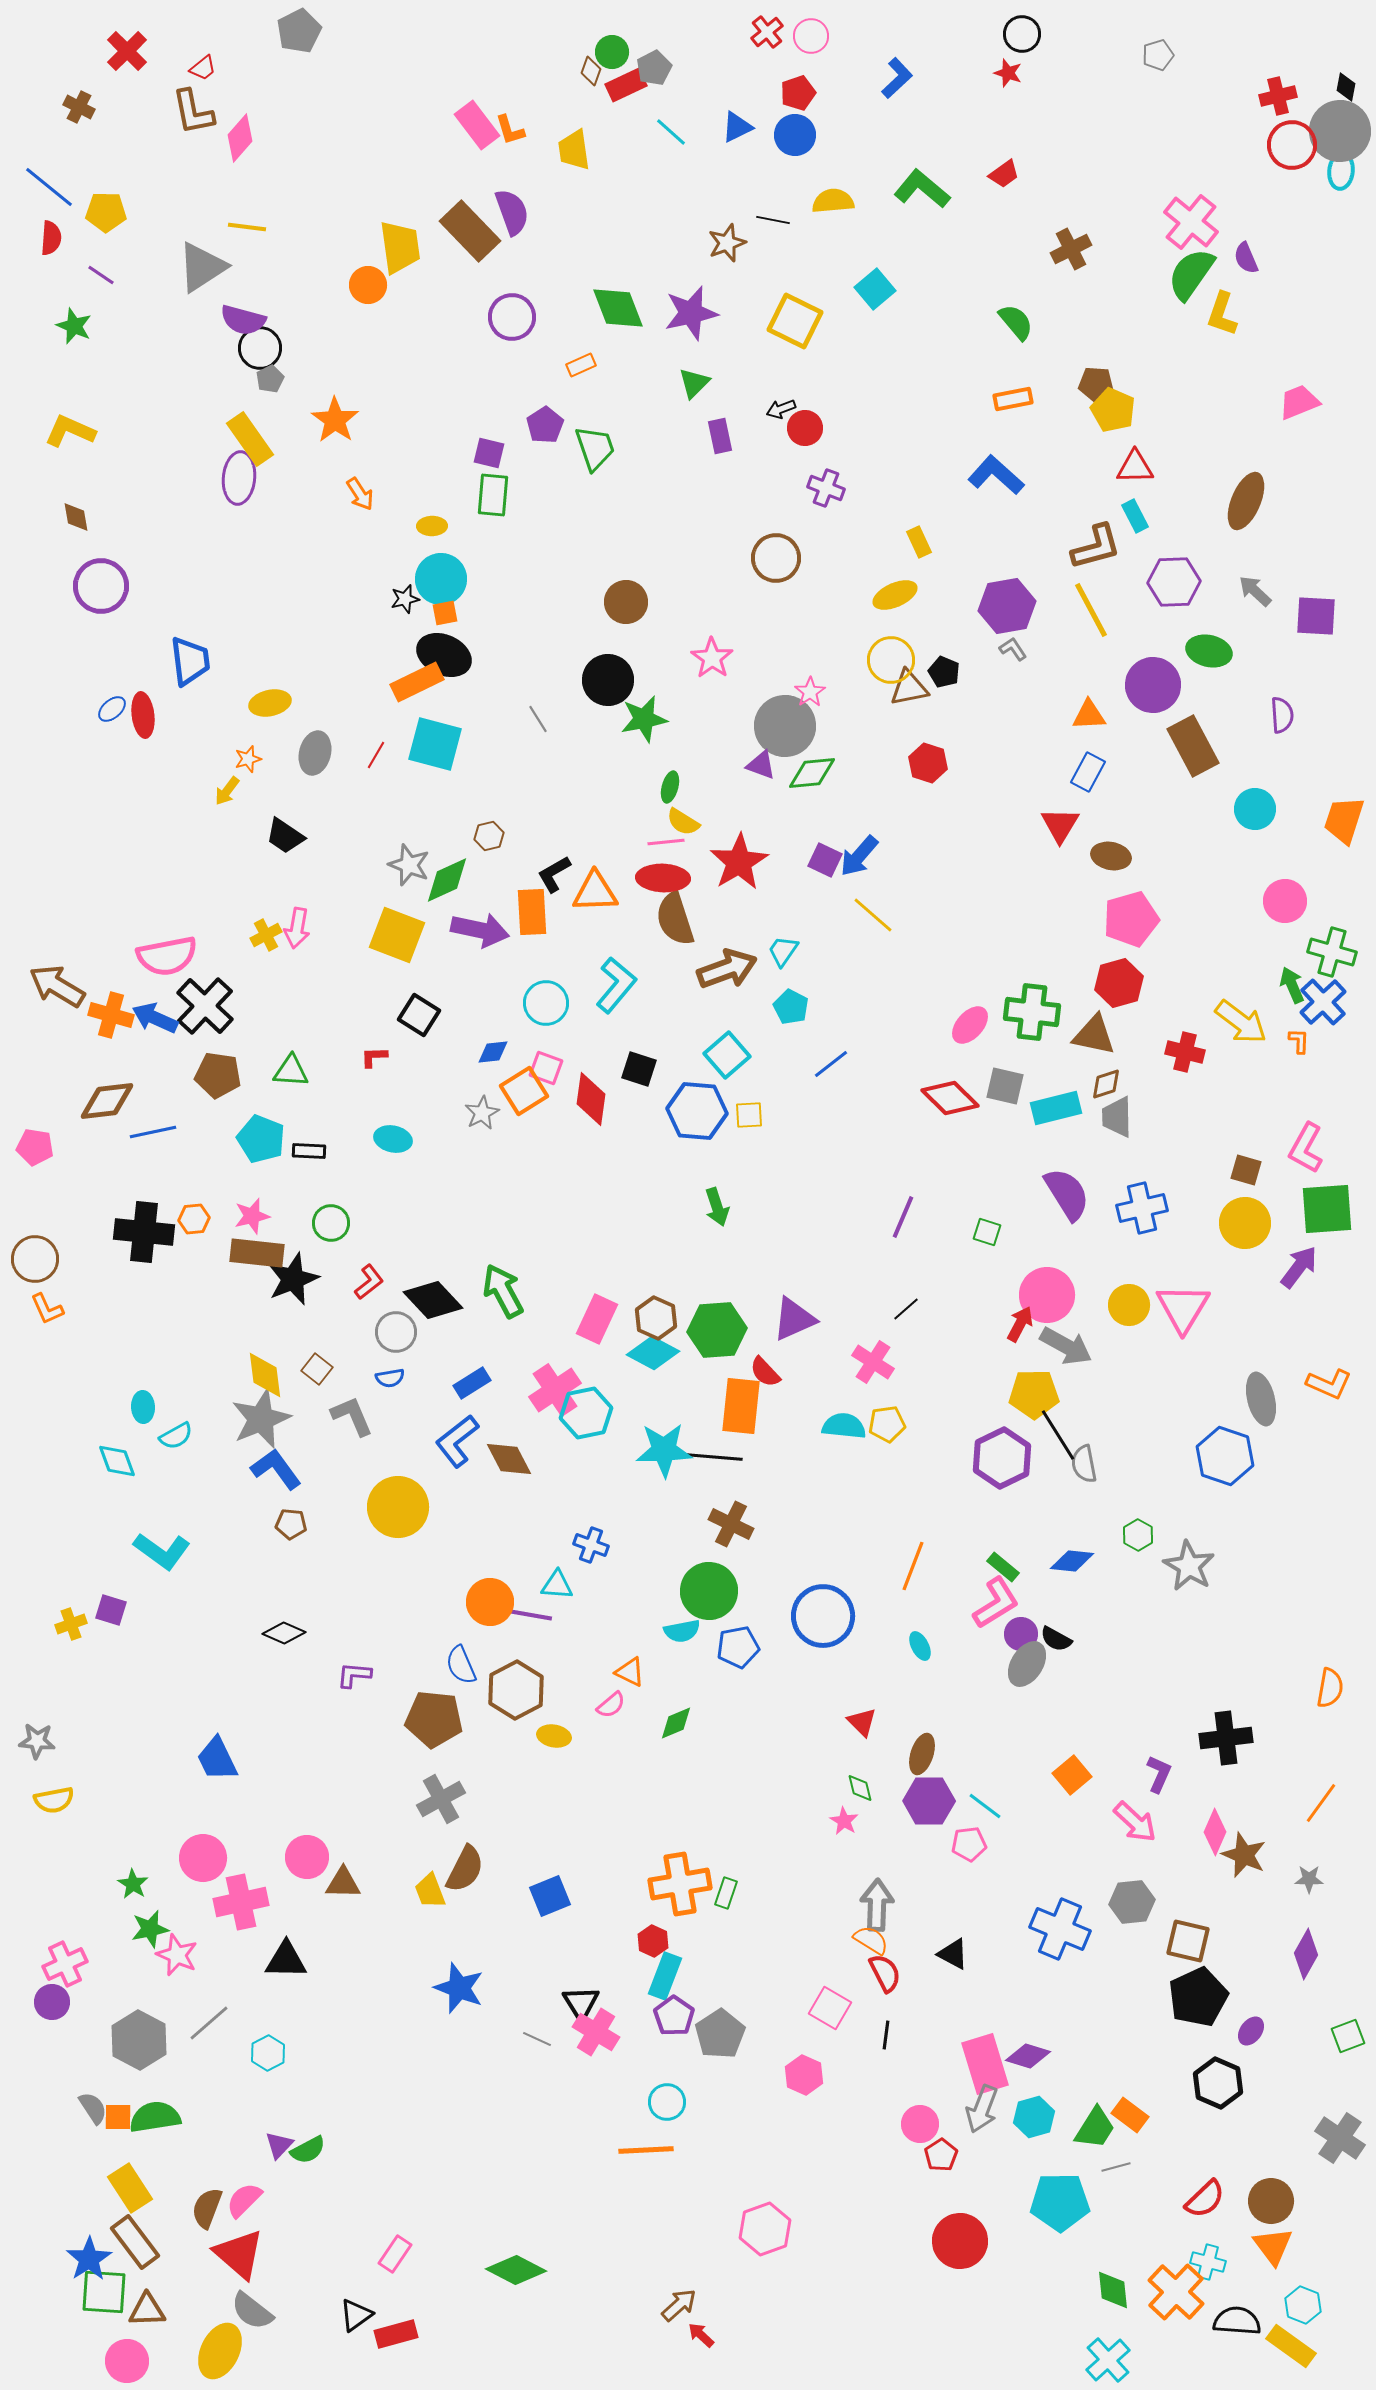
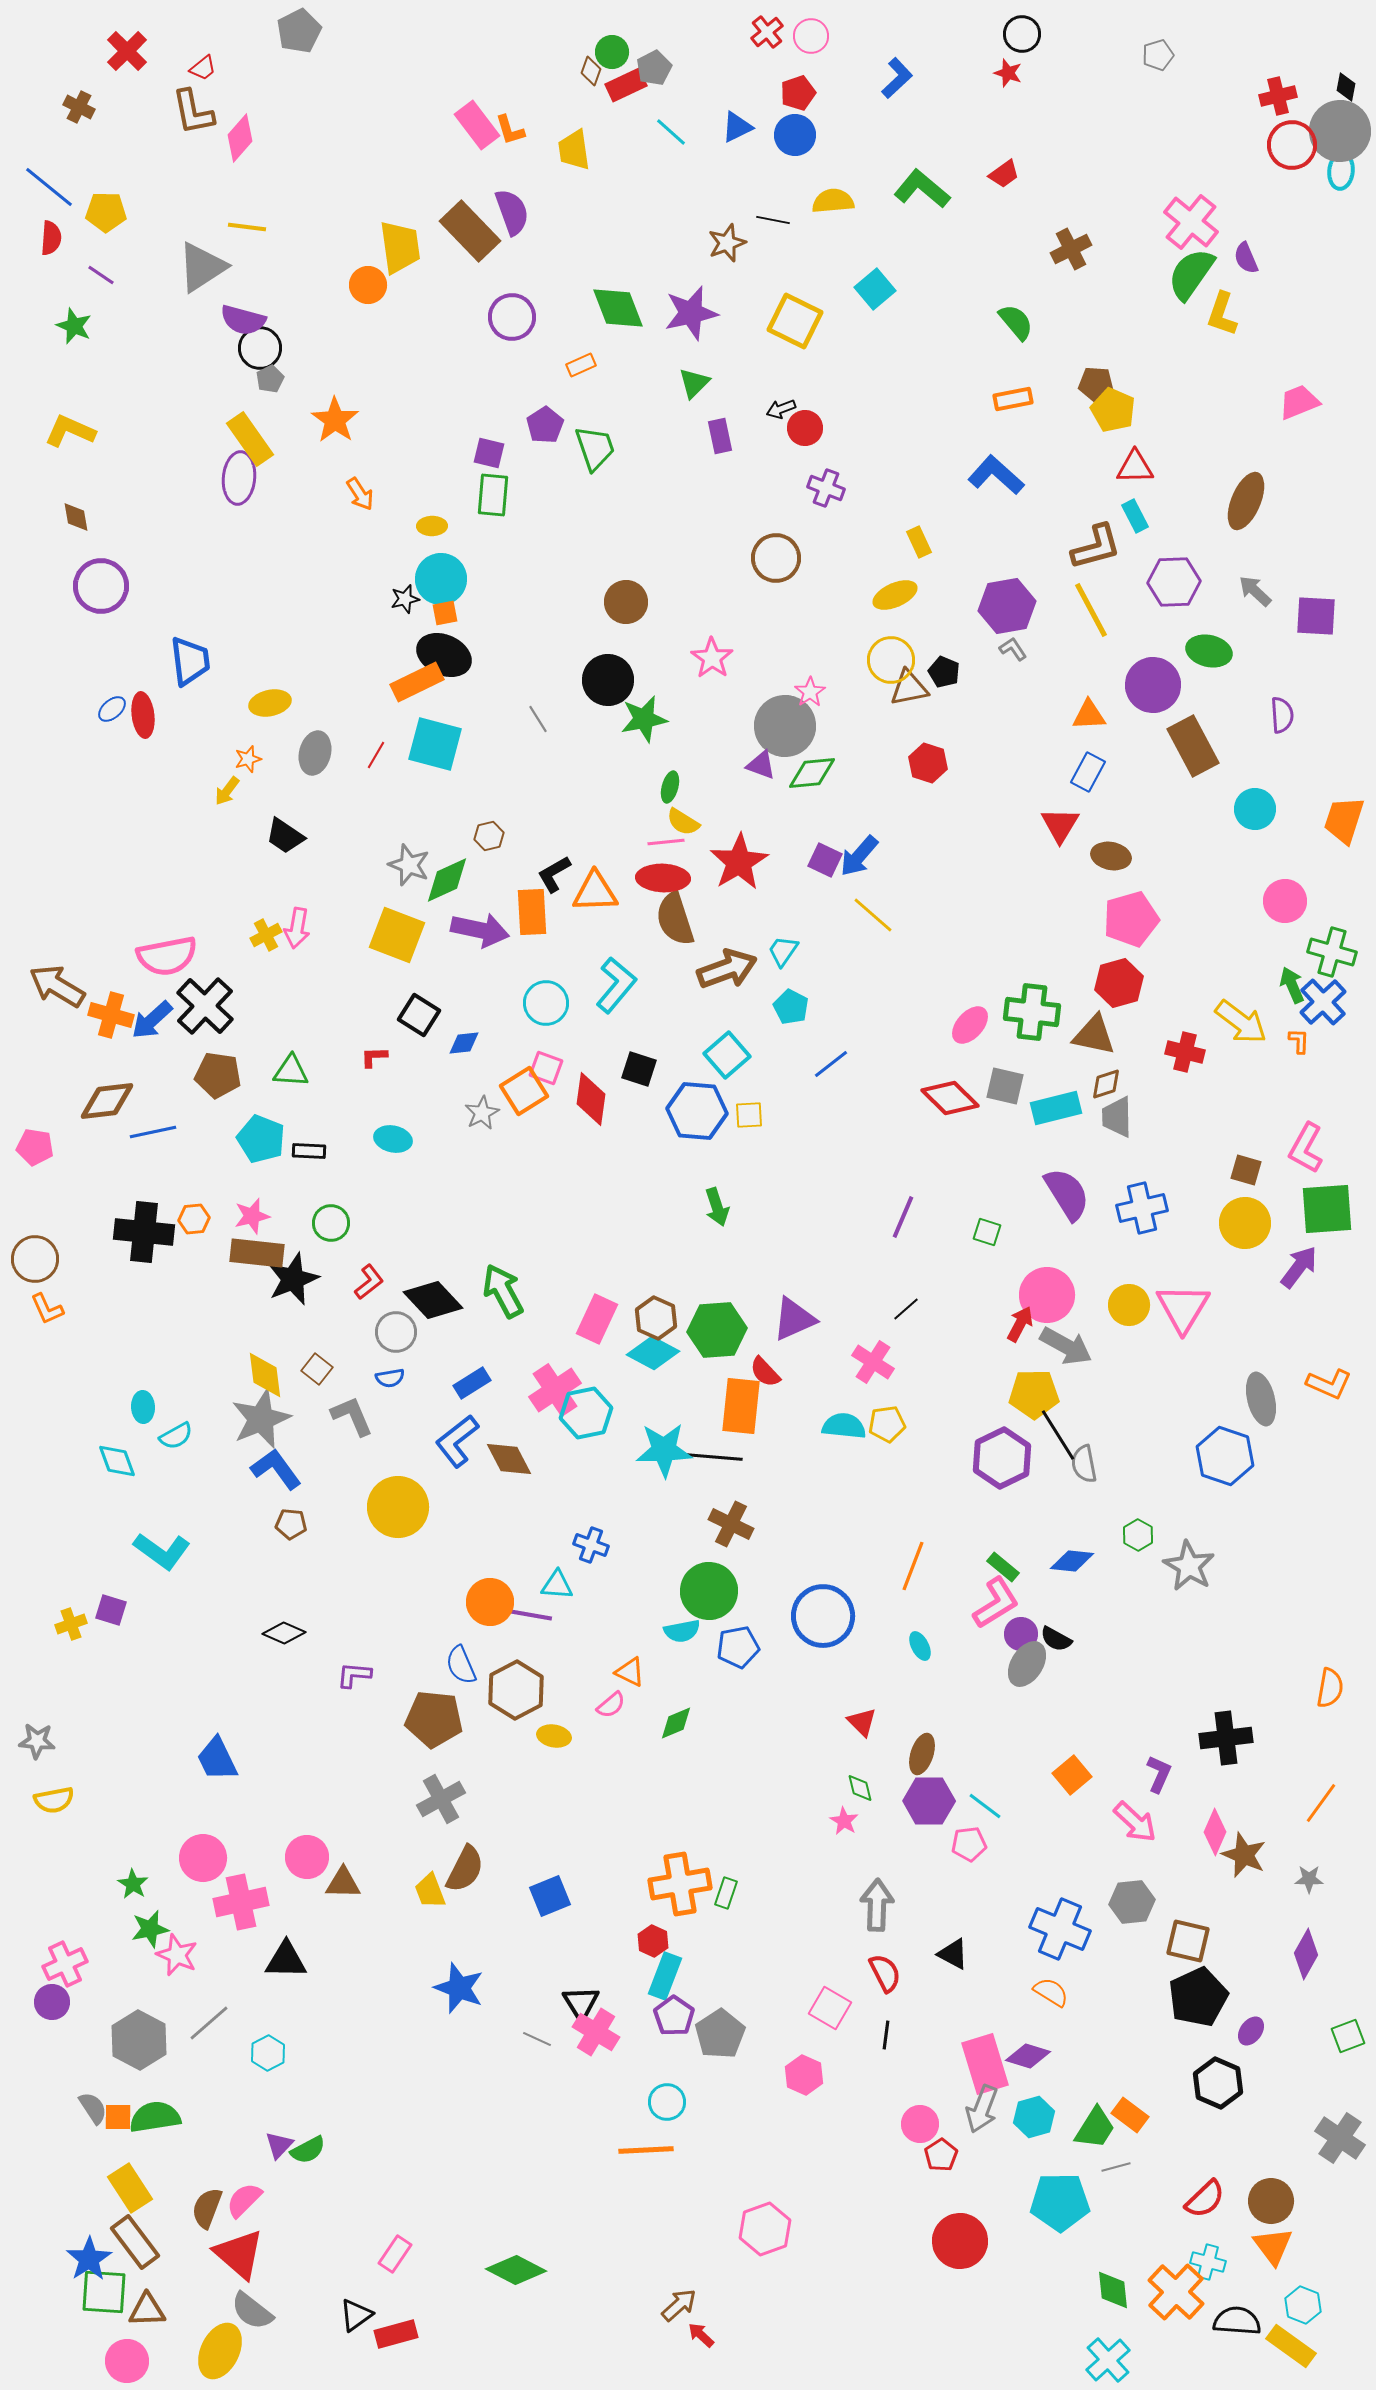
blue arrow at (155, 1018): moved 3 px left, 2 px down; rotated 66 degrees counterclockwise
blue diamond at (493, 1052): moved 29 px left, 9 px up
orange semicircle at (871, 1940): moved 180 px right, 52 px down
